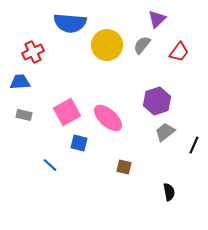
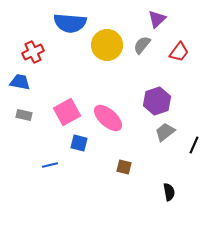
blue trapezoid: rotated 15 degrees clockwise
blue line: rotated 56 degrees counterclockwise
